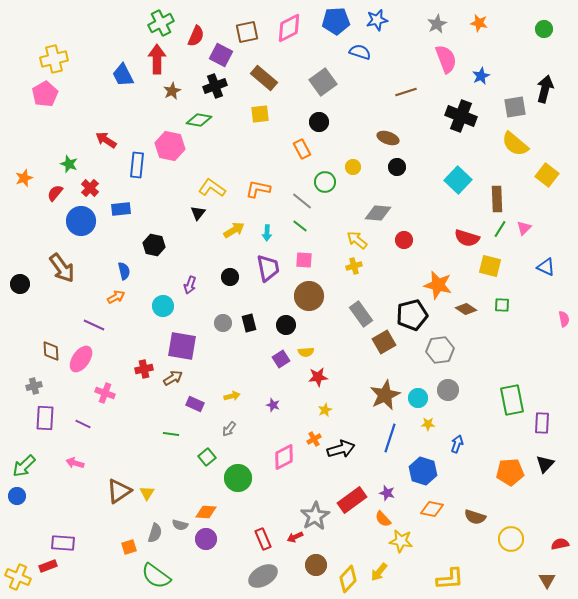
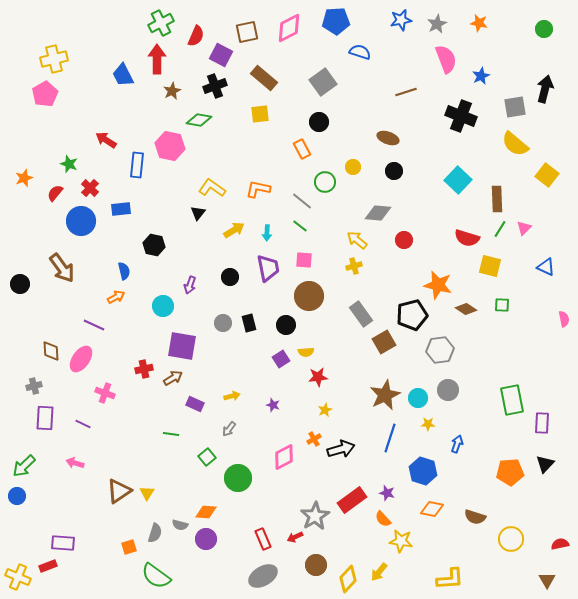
blue star at (377, 20): moved 24 px right
black circle at (397, 167): moved 3 px left, 4 px down
